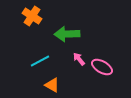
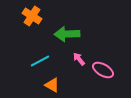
pink ellipse: moved 1 px right, 3 px down
